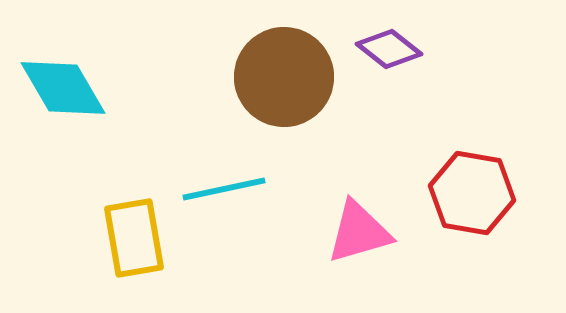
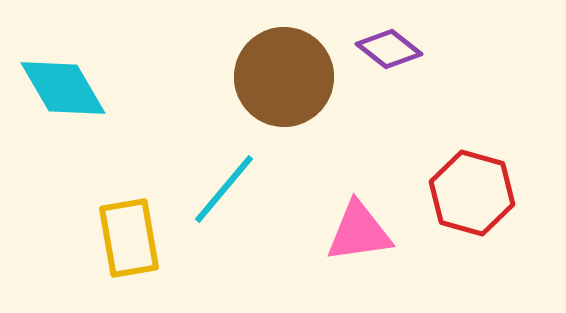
cyan line: rotated 38 degrees counterclockwise
red hexagon: rotated 6 degrees clockwise
pink triangle: rotated 8 degrees clockwise
yellow rectangle: moved 5 px left
